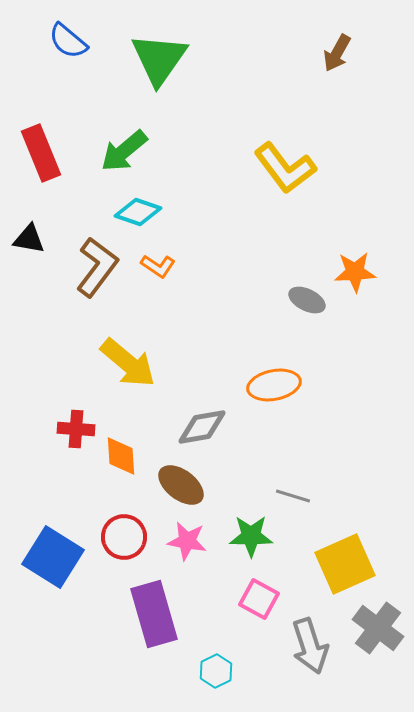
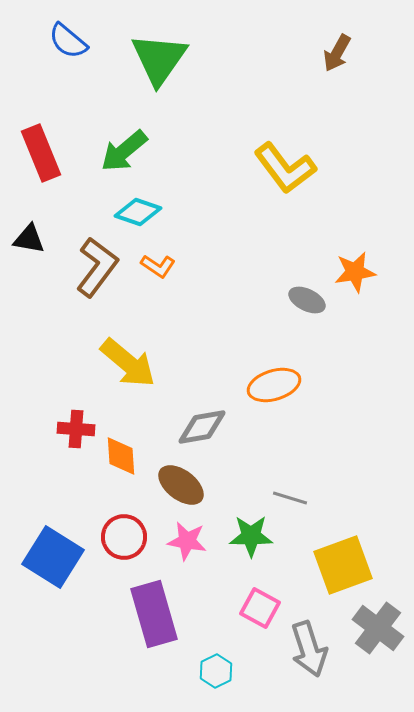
orange star: rotated 6 degrees counterclockwise
orange ellipse: rotated 6 degrees counterclockwise
gray line: moved 3 px left, 2 px down
yellow square: moved 2 px left, 1 px down; rotated 4 degrees clockwise
pink square: moved 1 px right, 9 px down
gray arrow: moved 1 px left, 3 px down
